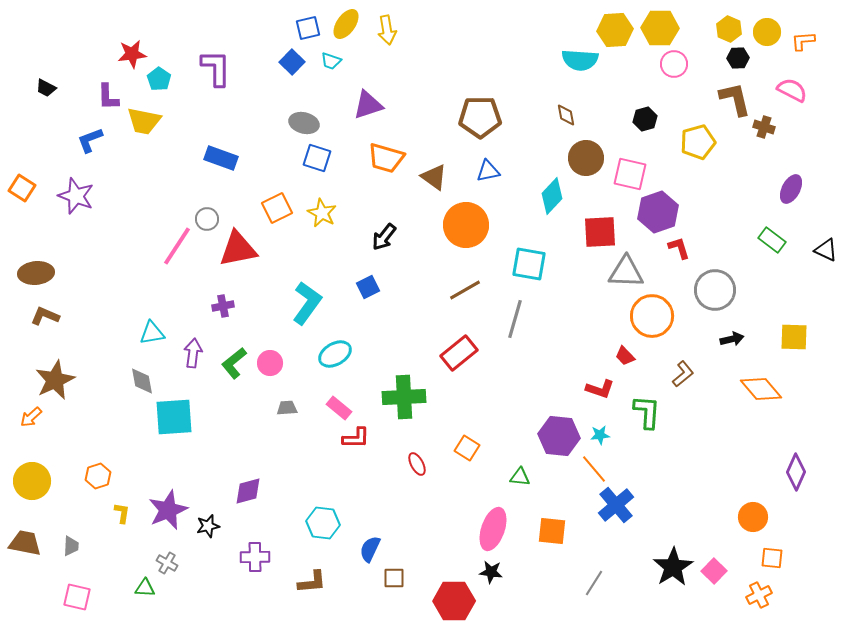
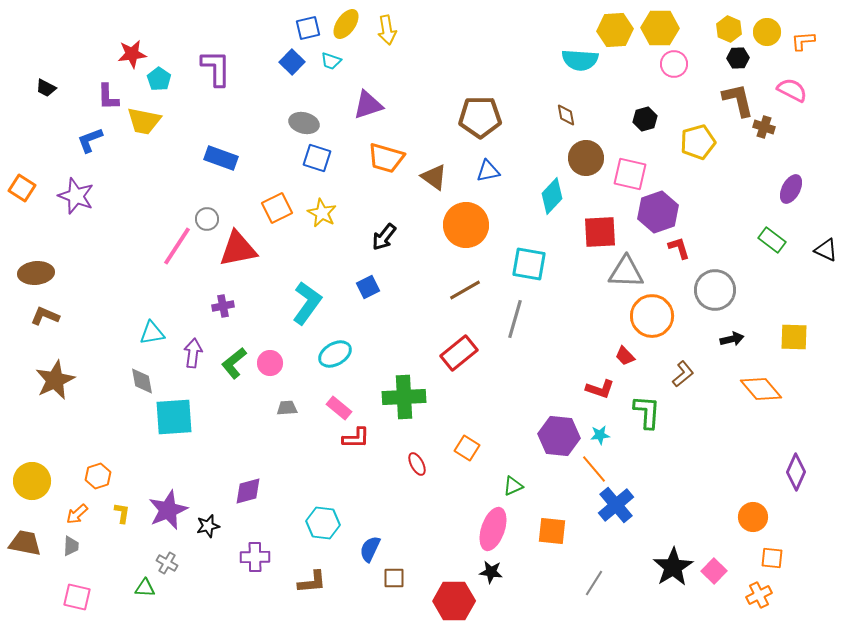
brown L-shape at (735, 99): moved 3 px right, 1 px down
orange arrow at (31, 417): moved 46 px right, 97 px down
green triangle at (520, 477): moved 7 px left, 9 px down; rotated 30 degrees counterclockwise
